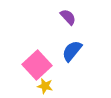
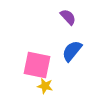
pink square: rotated 36 degrees counterclockwise
